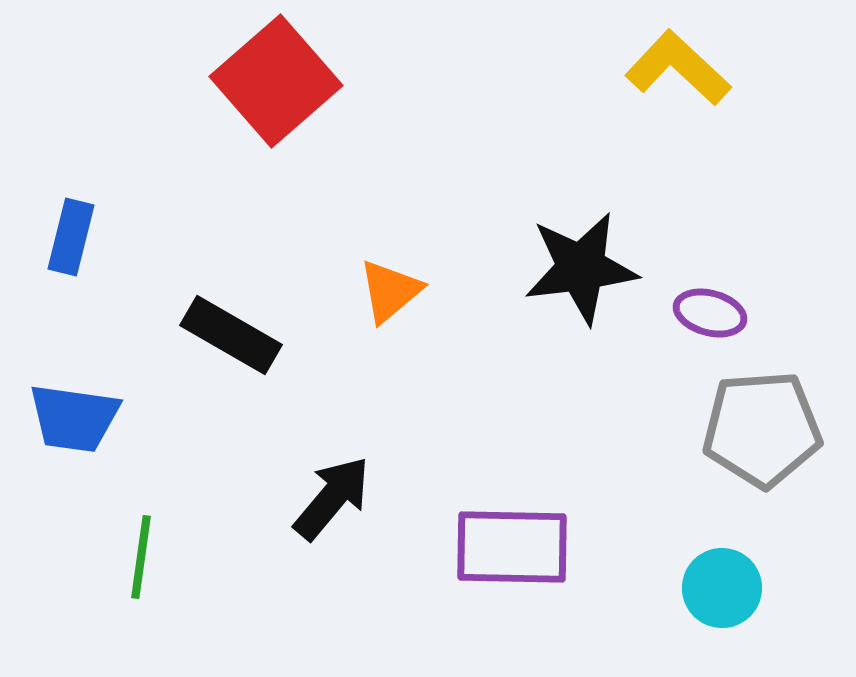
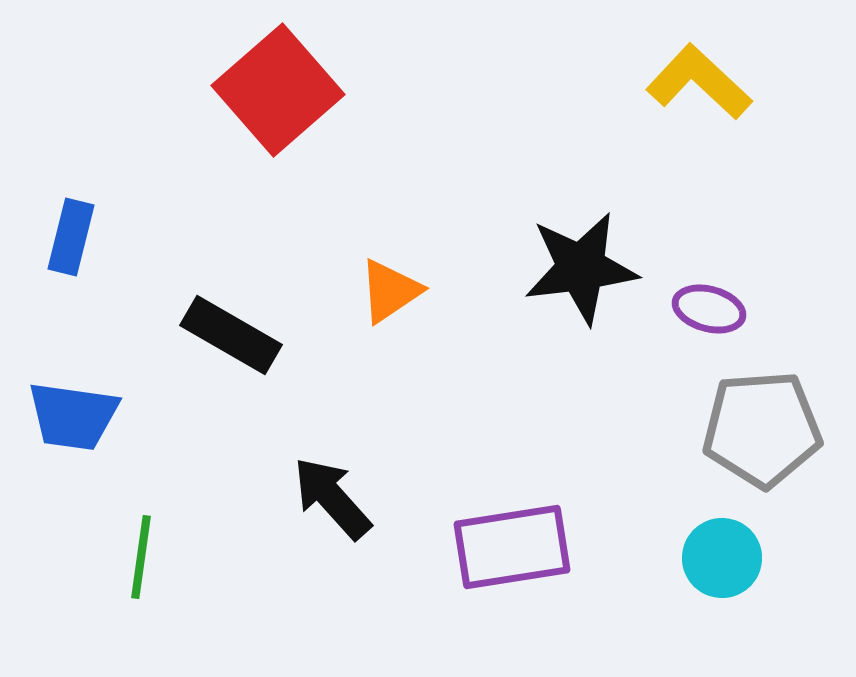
yellow L-shape: moved 21 px right, 14 px down
red square: moved 2 px right, 9 px down
orange triangle: rotated 6 degrees clockwise
purple ellipse: moved 1 px left, 4 px up
blue trapezoid: moved 1 px left, 2 px up
black arrow: rotated 82 degrees counterclockwise
purple rectangle: rotated 10 degrees counterclockwise
cyan circle: moved 30 px up
